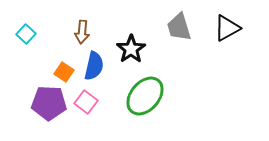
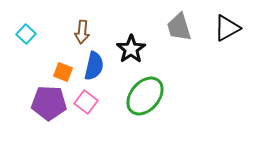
orange square: moved 1 px left; rotated 12 degrees counterclockwise
